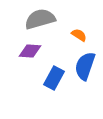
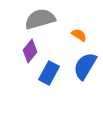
purple diamond: rotated 55 degrees counterclockwise
blue semicircle: rotated 12 degrees clockwise
blue rectangle: moved 5 px left, 5 px up
